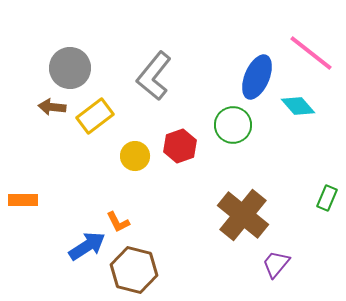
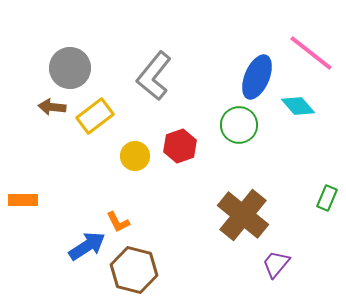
green circle: moved 6 px right
